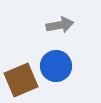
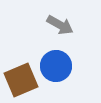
gray arrow: rotated 40 degrees clockwise
